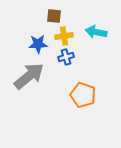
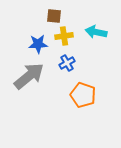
blue cross: moved 1 px right, 6 px down; rotated 14 degrees counterclockwise
